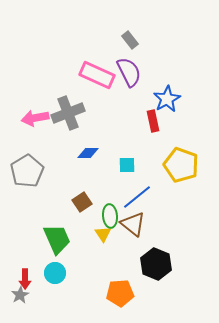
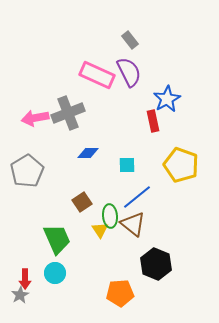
yellow triangle: moved 3 px left, 4 px up
